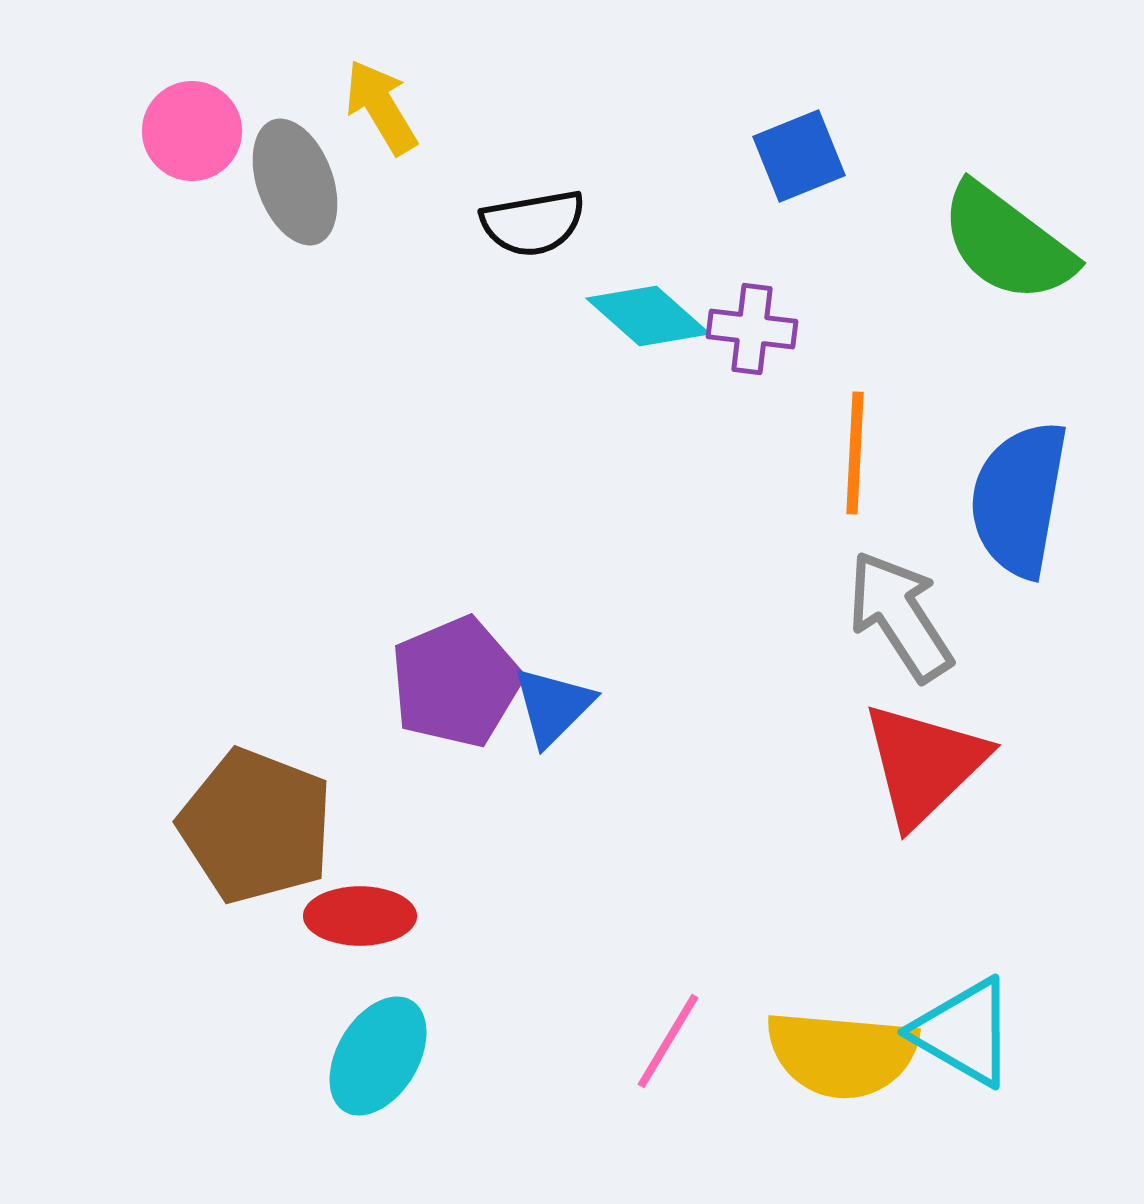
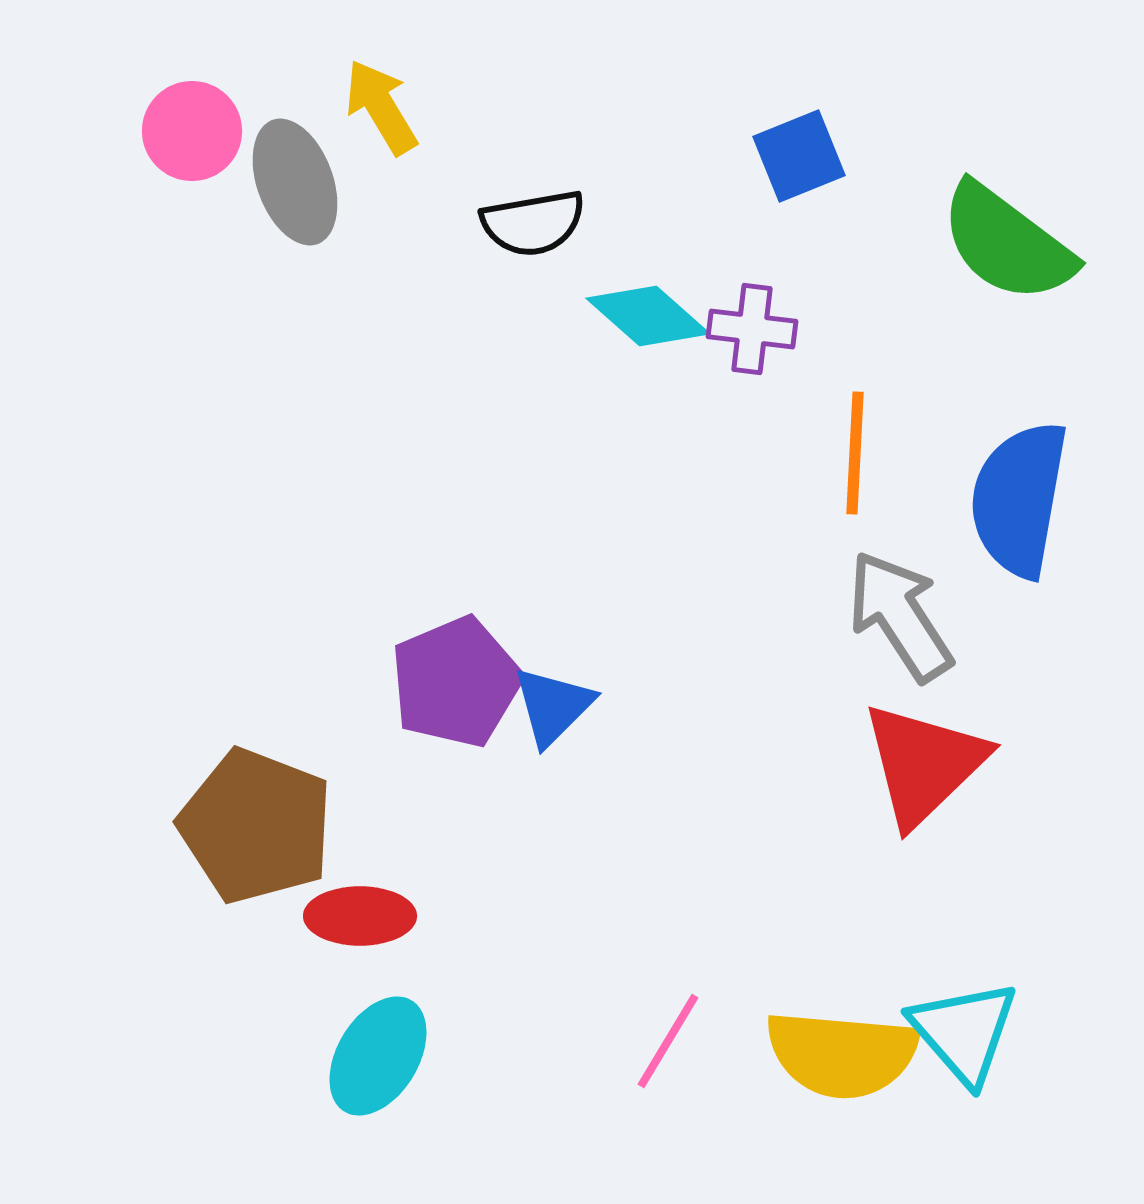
cyan triangle: rotated 19 degrees clockwise
